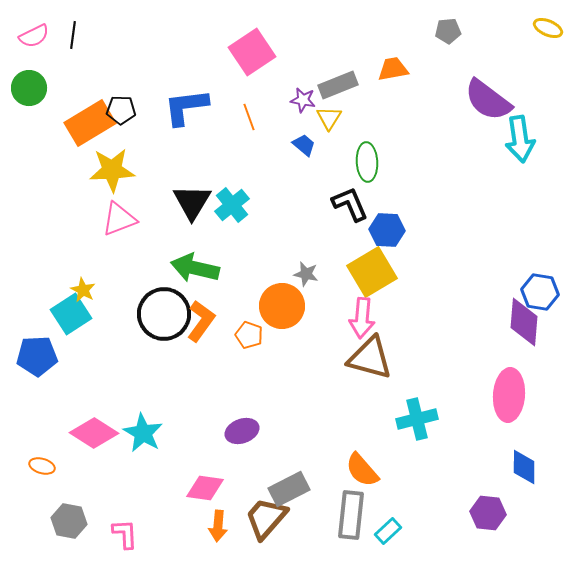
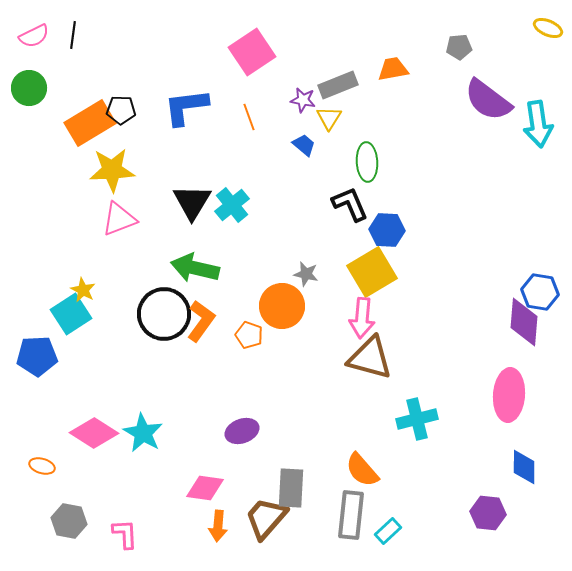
gray pentagon at (448, 31): moved 11 px right, 16 px down
cyan arrow at (520, 139): moved 18 px right, 15 px up
gray rectangle at (289, 489): moved 2 px right, 1 px up; rotated 60 degrees counterclockwise
